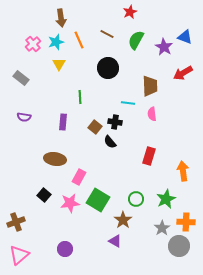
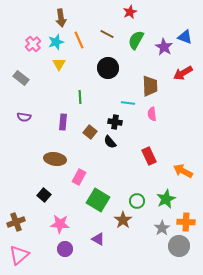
brown square: moved 5 px left, 5 px down
red rectangle: rotated 42 degrees counterclockwise
orange arrow: rotated 54 degrees counterclockwise
green circle: moved 1 px right, 2 px down
pink star: moved 10 px left, 21 px down; rotated 12 degrees clockwise
purple triangle: moved 17 px left, 2 px up
